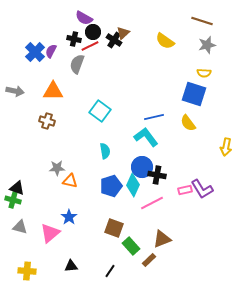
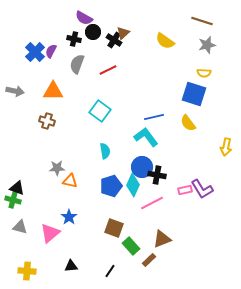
red line at (90, 46): moved 18 px right, 24 px down
